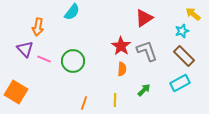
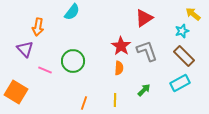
pink line: moved 1 px right, 11 px down
orange semicircle: moved 3 px left, 1 px up
